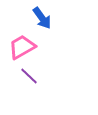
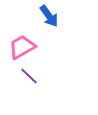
blue arrow: moved 7 px right, 2 px up
